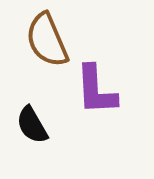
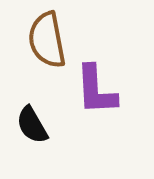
brown semicircle: rotated 12 degrees clockwise
